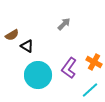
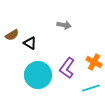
gray arrow: moved 1 px down; rotated 56 degrees clockwise
black triangle: moved 3 px right, 3 px up
purple L-shape: moved 2 px left
cyan line: moved 1 px right, 2 px up; rotated 24 degrees clockwise
